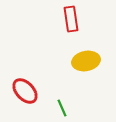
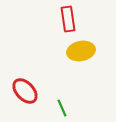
red rectangle: moved 3 px left
yellow ellipse: moved 5 px left, 10 px up
